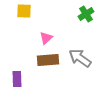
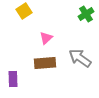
yellow square: rotated 35 degrees counterclockwise
brown rectangle: moved 3 px left, 3 px down
purple rectangle: moved 4 px left
